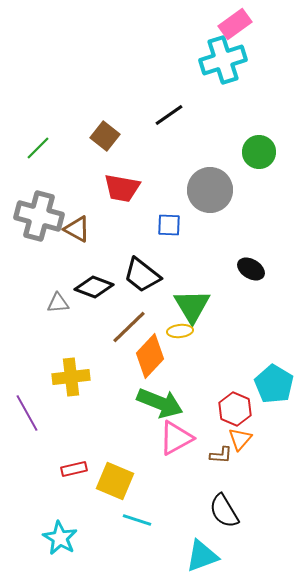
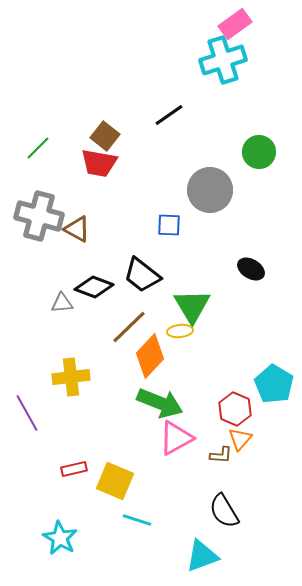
red trapezoid: moved 23 px left, 25 px up
gray triangle: moved 4 px right
